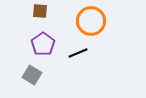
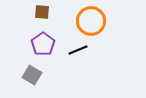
brown square: moved 2 px right, 1 px down
black line: moved 3 px up
